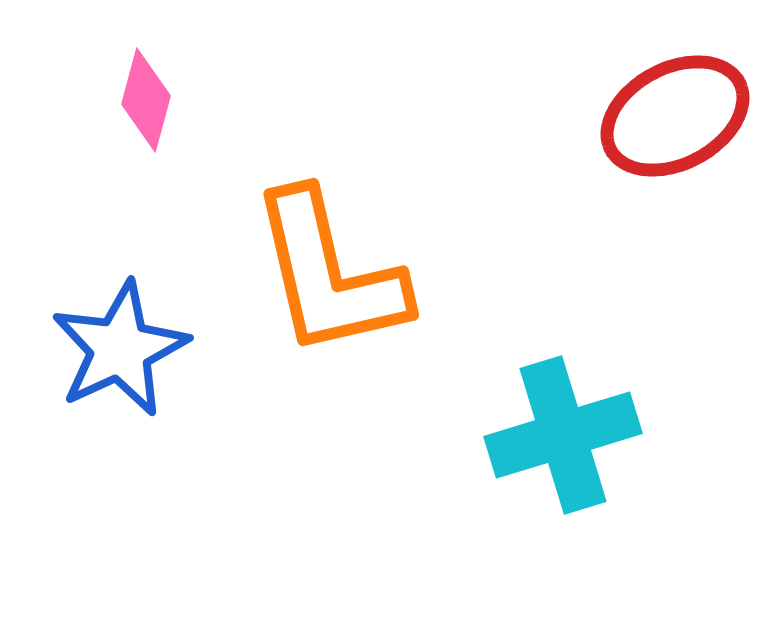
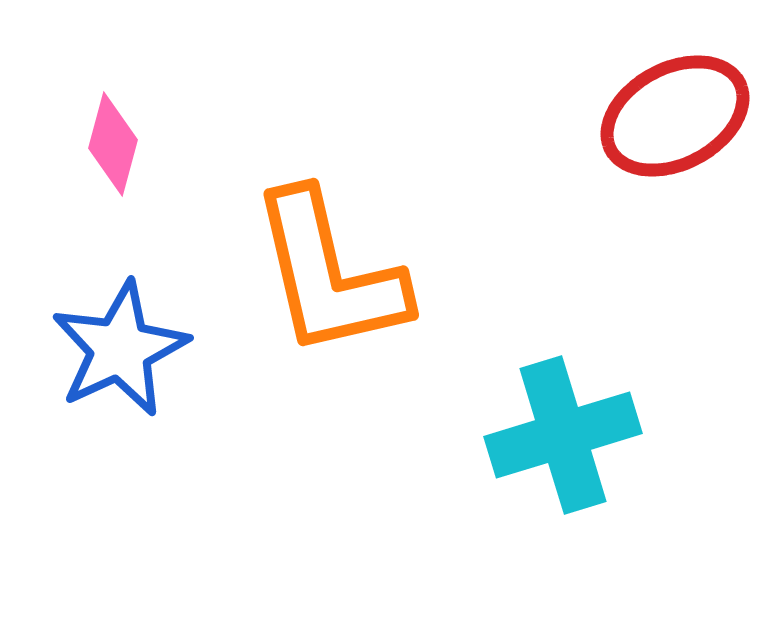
pink diamond: moved 33 px left, 44 px down
